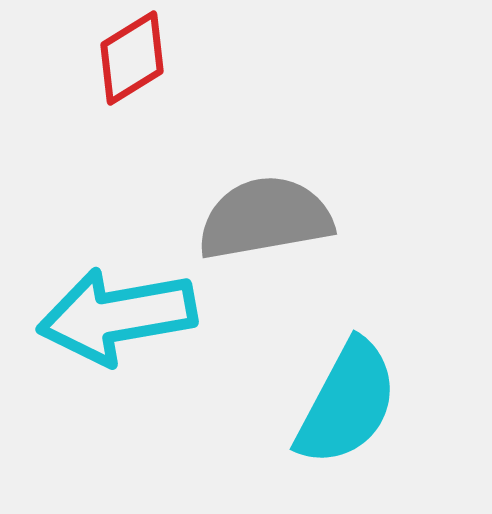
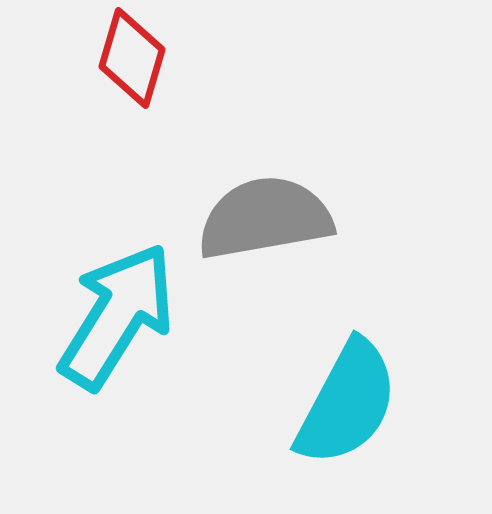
red diamond: rotated 42 degrees counterclockwise
cyan arrow: rotated 132 degrees clockwise
